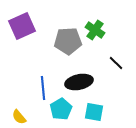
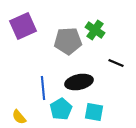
purple square: moved 1 px right
black line: rotated 21 degrees counterclockwise
